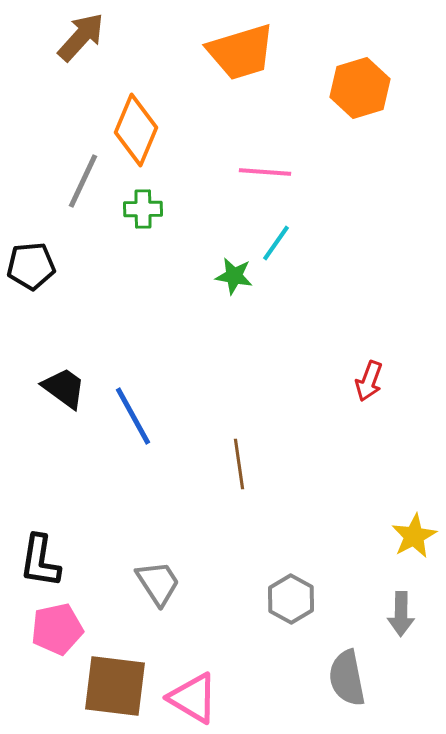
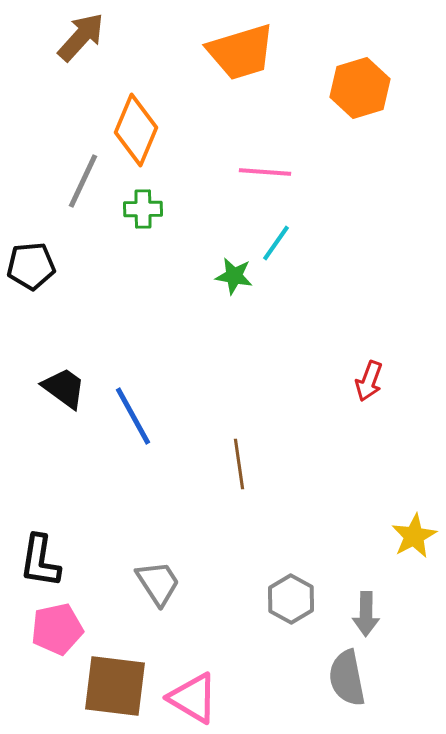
gray arrow: moved 35 px left
